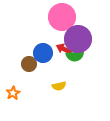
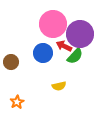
pink circle: moved 9 px left, 7 px down
purple circle: moved 2 px right, 5 px up
red arrow: moved 3 px up
green semicircle: rotated 42 degrees counterclockwise
brown circle: moved 18 px left, 2 px up
orange star: moved 4 px right, 9 px down
